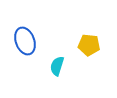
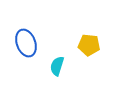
blue ellipse: moved 1 px right, 2 px down
